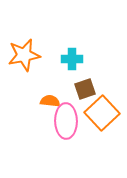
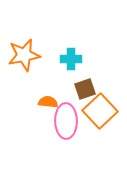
cyan cross: moved 1 px left
orange semicircle: moved 2 px left, 1 px down
orange square: moved 2 px left, 2 px up
